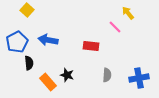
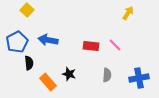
yellow arrow: rotated 72 degrees clockwise
pink line: moved 18 px down
black star: moved 2 px right, 1 px up
